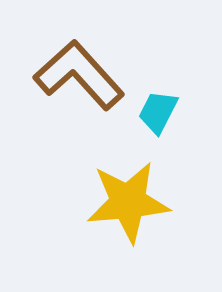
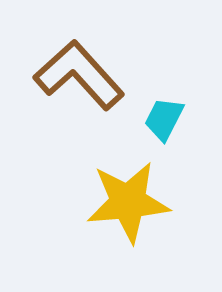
cyan trapezoid: moved 6 px right, 7 px down
